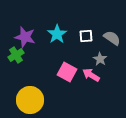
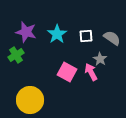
purple star: moved 1 px right, 5 px up
pink arrow: moved 3 px up; rotated 30 degrees clockwise
